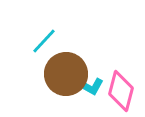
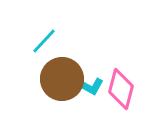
brown circle: moved 4 px left, 5 px down
pink diamond: moved 2 px up
